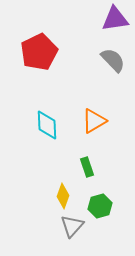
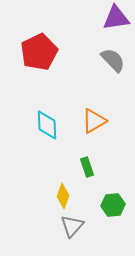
purple triangle: moved 1 px right, 1 px up
green hexagon: moved 13 px right, 1 px up; rotated 10 degrees clockwise
